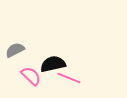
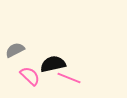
pink semicircle: moved 1 px left
